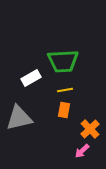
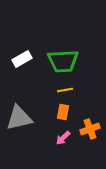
white rectangle: moved 9 px left, 19 px up
orange rectangle: moved 1 px left, 2 px down
orange cross: rotated 24 degrees clockwise
pink arrow: moved 19 px left, 13 px up
